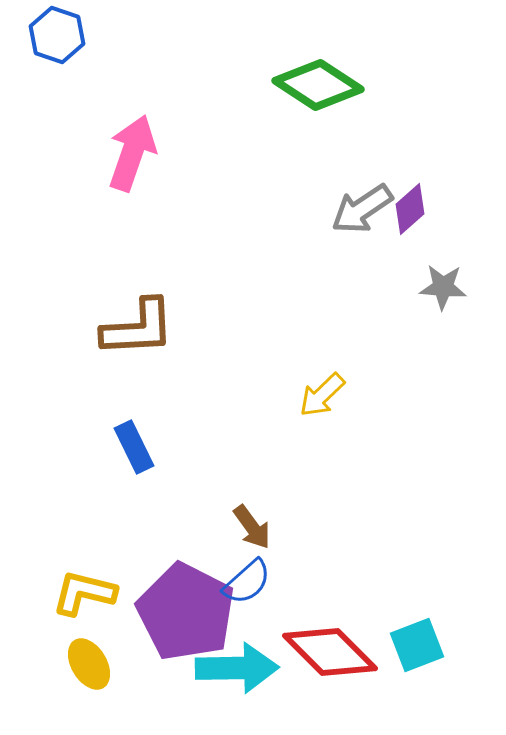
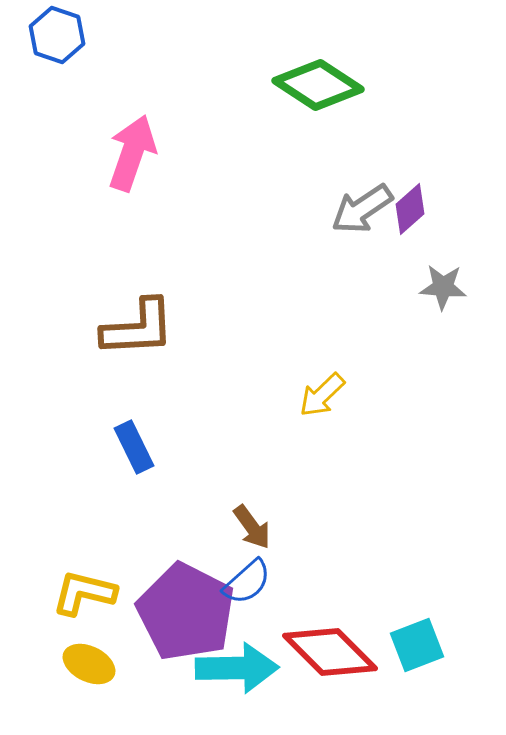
yellow ellipse: rotated 33 degrees counterclockwise
